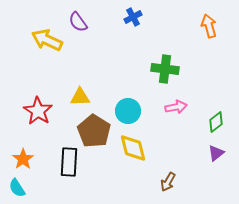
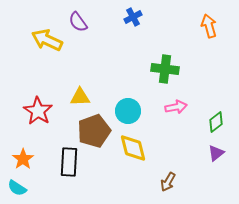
brown pentagon: rotated 20 degrees clockwise
cyan semicircle: rotated 24 degrees counterclockwise
